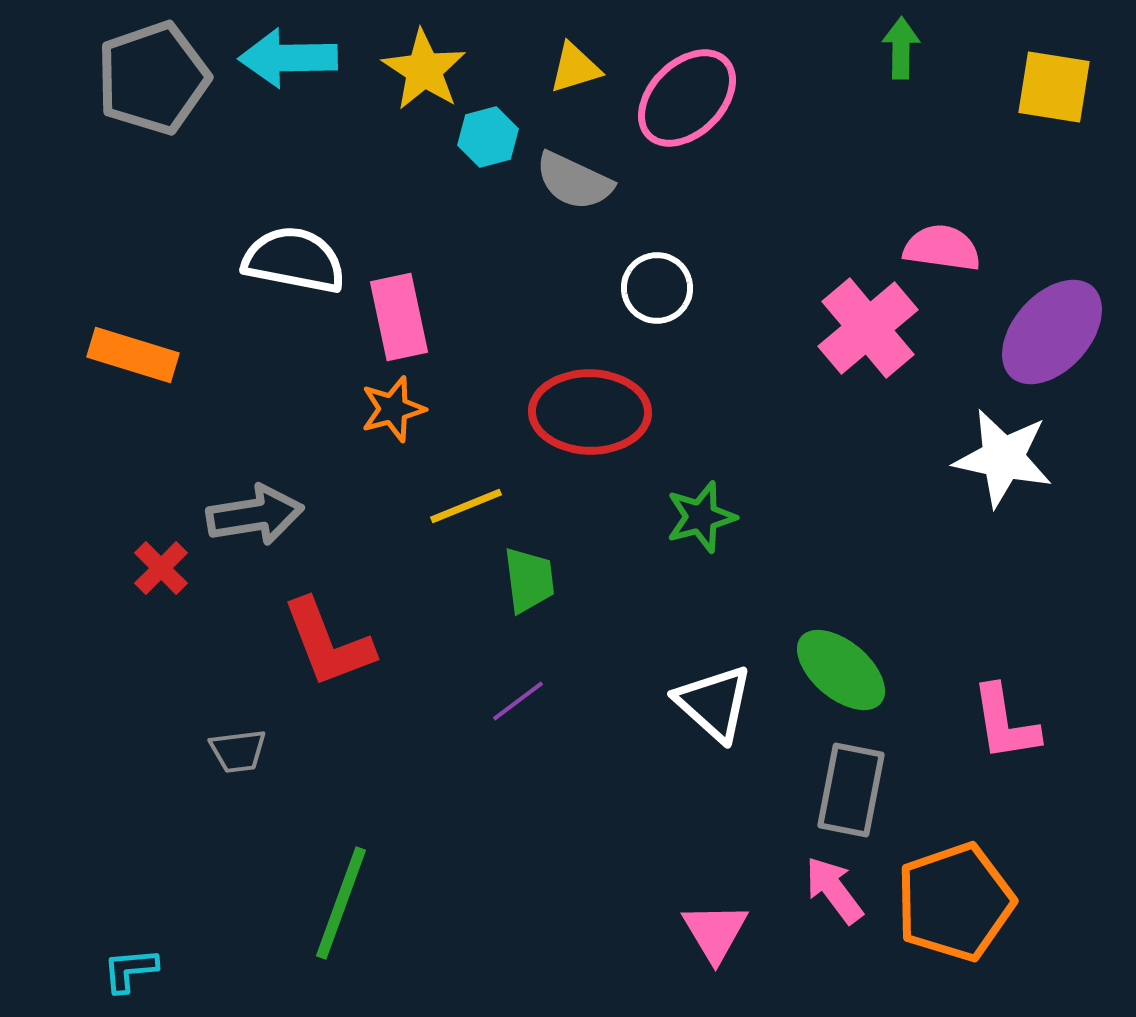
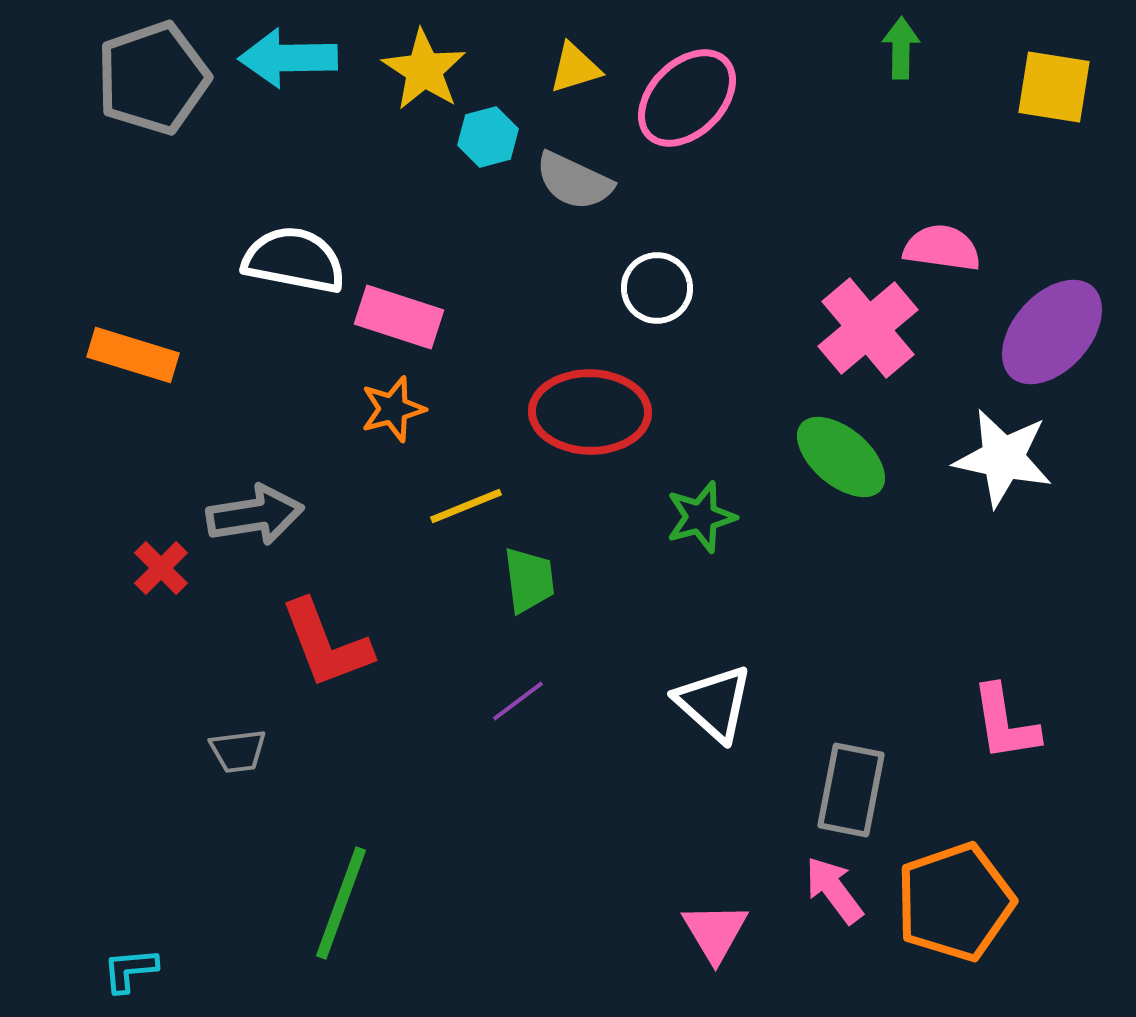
pink rectangle: rotated 60 degrees counterclockwise
red L-shape: moved 2 px left, 1 px down
green ellipse: moved 213 px up
